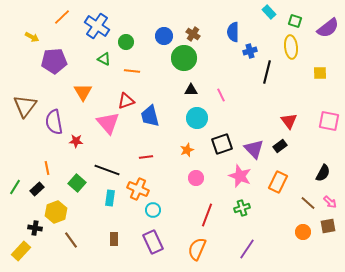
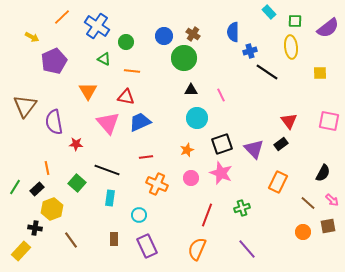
green square at (295, 21): rotated 16 degrees counterclockwise
purple pentagon at (54, 61): rotated 20 degrees counterclockwise
black line at (267, 72): rotated 70 degrees counterclockwise
orange triangle at (83, 92): moved 5 px right, 1 px up
red triangle at (126, 101): moved 4 px up; rotated 30 degrees clockwise
blue trapezoid at (150, 116): moved 10 px left, 6 px down; rotated 80 degrees clockwise
red star at (76, 141): moved 3 px down
black rectangle at (280, 146): moved 1 px right, 2 px up
pink star at (240, 176): moved 19 px left, 3 px up
pink circle at (196, 178): moved 5 px left
orange cross at (138, 189): moved 19 px right, 5 px up
pink arrow at (330, 202): moved 2 px right, 2 px up
cyan circle at (153, 210): moved 14 px left, 5 px down
yellow hexagon at (56, 212): moved 4 px left, 3 px up
purple rectangle at (153, 242): moved 6 px left, 4 px down
purple line at (247, 249): rotated 75 degrees counterclockwise
